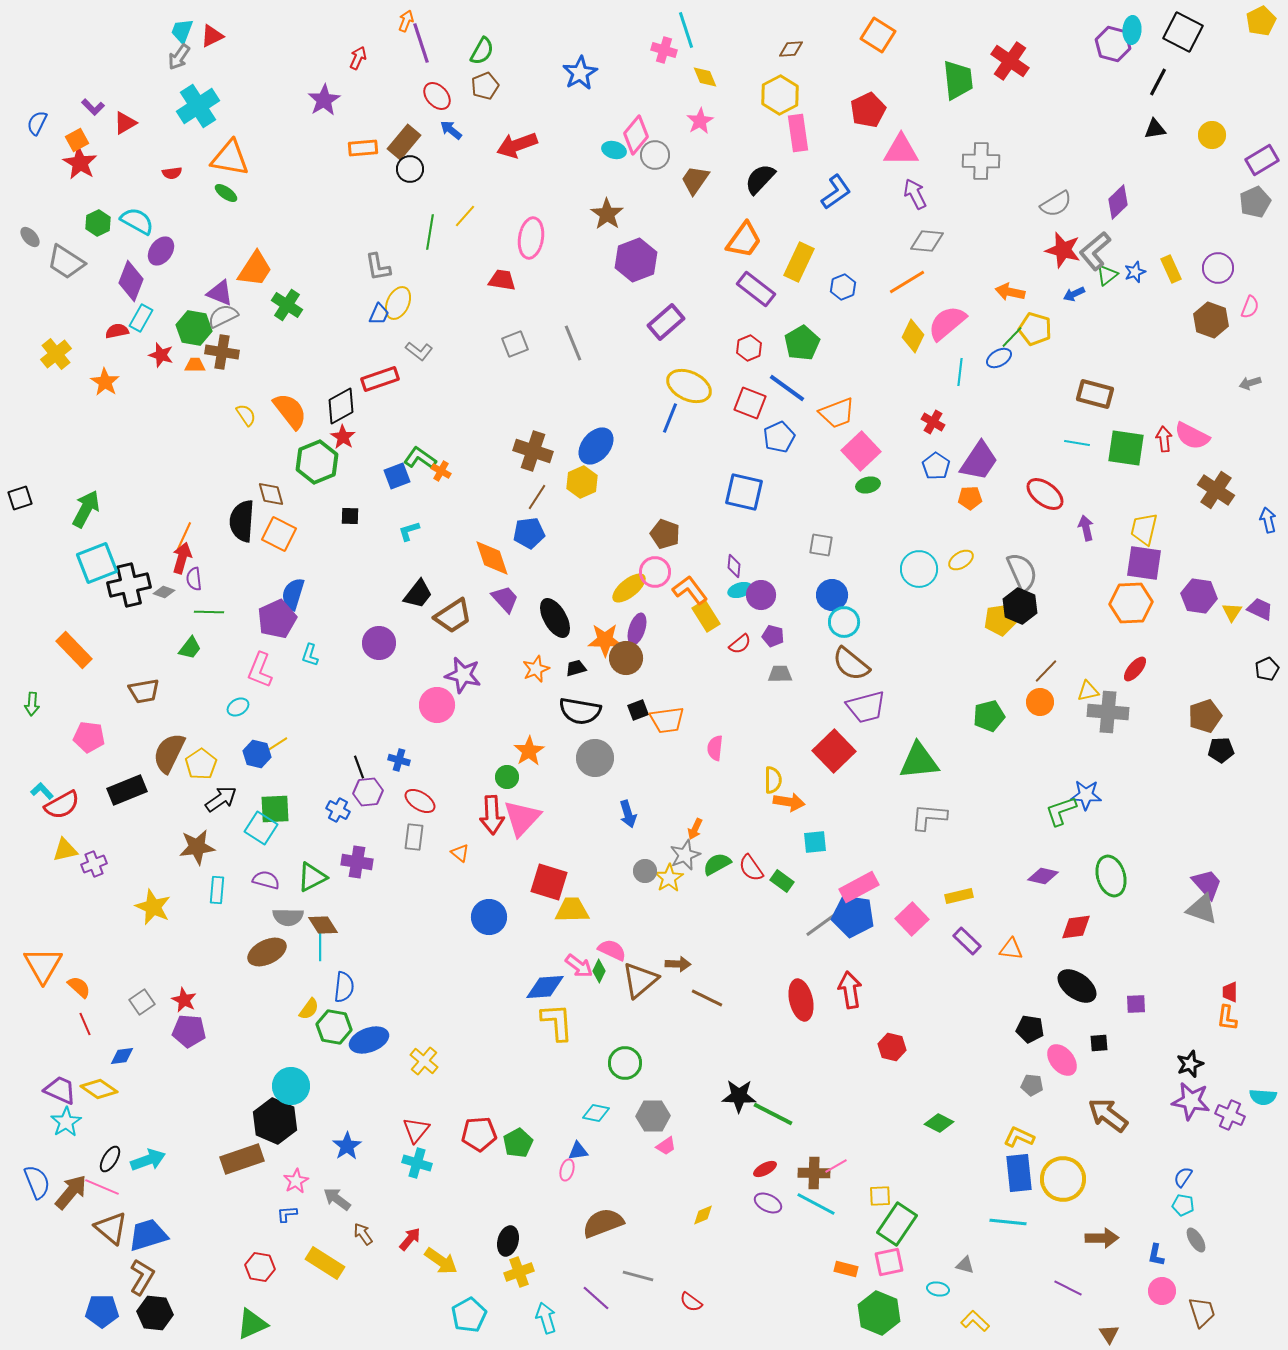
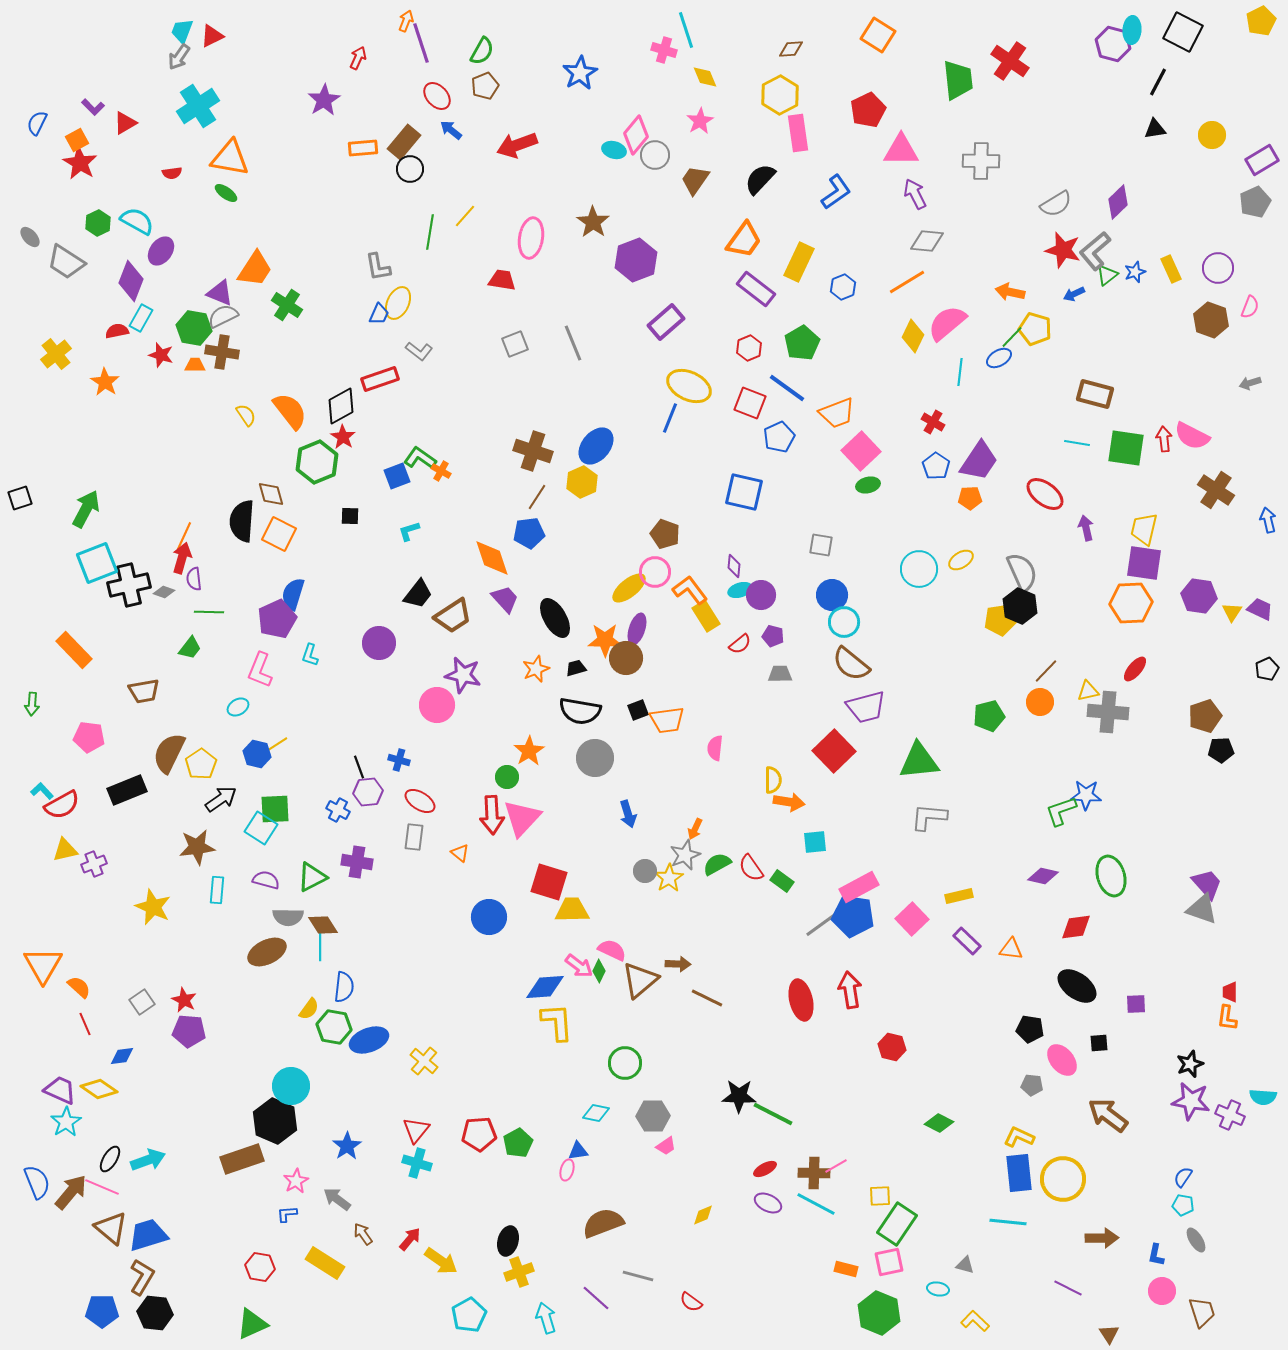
brown star at (607, 214): moved 14 px left, 8 px down
